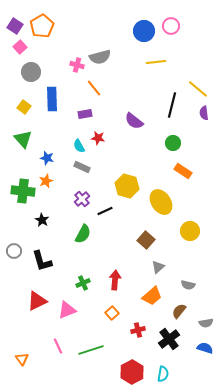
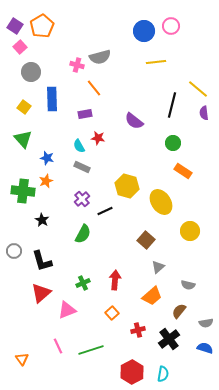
red triangle at (37, 301): moved 4 px right, 8 px up; rotated 15 degrees counterclockwise
